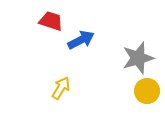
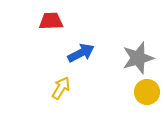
red trapezoid: rotated 20 degrees counterclockwise
blue arrow: moved 13 px down
yellow circle: moved 1 px down
